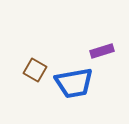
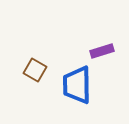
blue trapezoid: moved 3 px right, 2 px down; rotated 99 degrees clockwise
